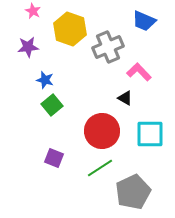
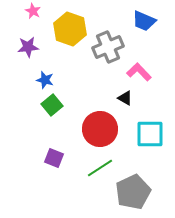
red circle: moved 2 px left, 2 px up
